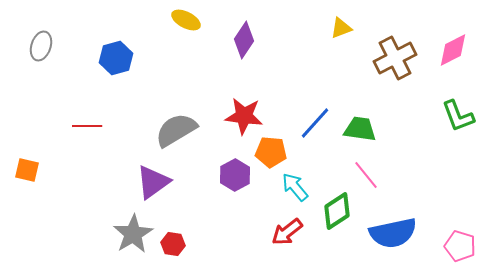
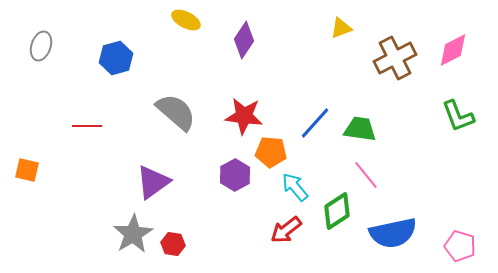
gray semicircle: moved 18 px up; rotated 72 degrees clockwise
red arrow: moved 1 px left, 2 px up
